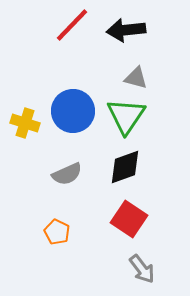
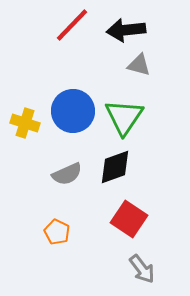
gray triangle: moved 3 px right, 13 px up
green triangle: moved 2 px left, 1 px down
black diamond: moved 10 px left
